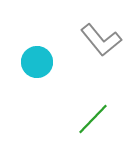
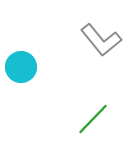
cyan circle: moved 16 px left, 5 px down
